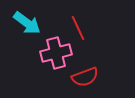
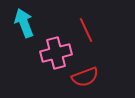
cyan arrow: moved 3 px left; rotated 148 degrees counterclockwise
red line: moved 8 px right, 2 px down
